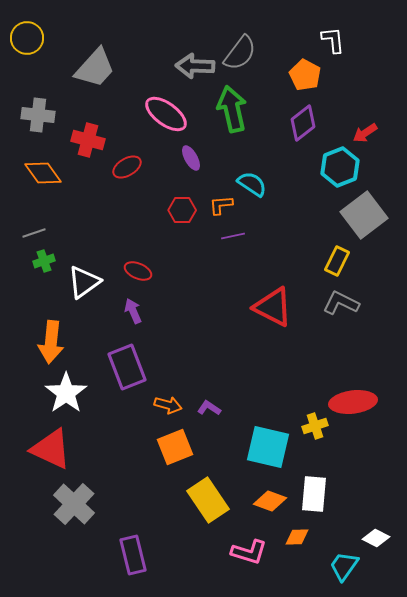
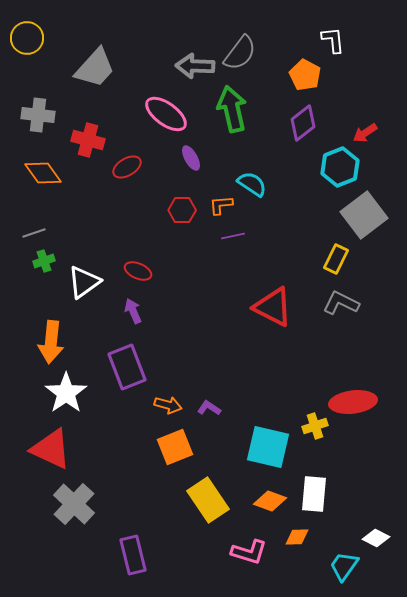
yellow rectangle at (337, 261): moved 1 px left, 2 px up
